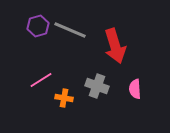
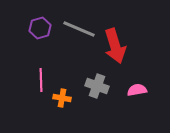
purple hexagon: moved 2 px right, 2 px down
gray line: moved 9 px right, 1 px up
pink line: rotated 60 degrees counterclockwise
pink semicircle: moved 2 px right, 1 px down; rotated 84 degrees clockwise
orange cross: moved 2 px left
